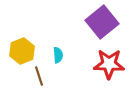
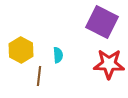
purple square: rotated 24 degrees counterclockwise
yellow hexagon: moved 1 px left, 1 px up; rotated 10 degrees counterclockwise
brown line: rotated 24 degrees clockwise
